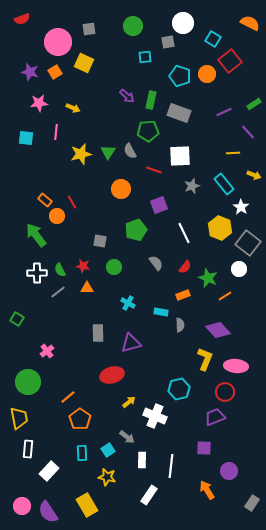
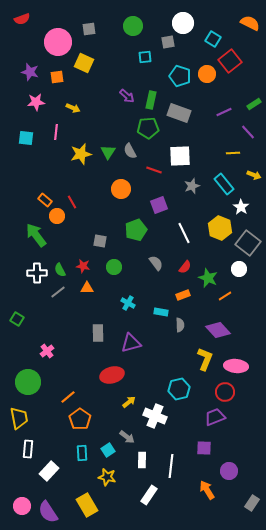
orange square at (55, 72): moved 2 px right, 5 px down; rotated 24 degrees clockwise
pink star at (39, 103): moved 3 px left, 1 px up
green pentagon at (148, 131): moved 3 px up
